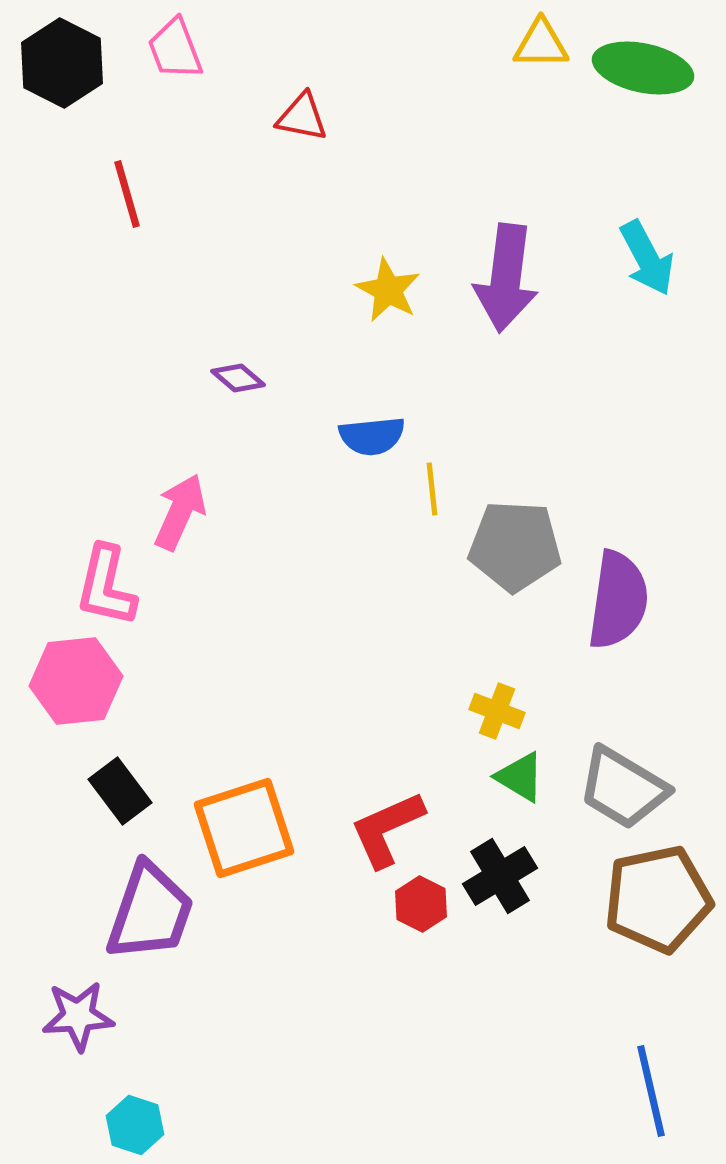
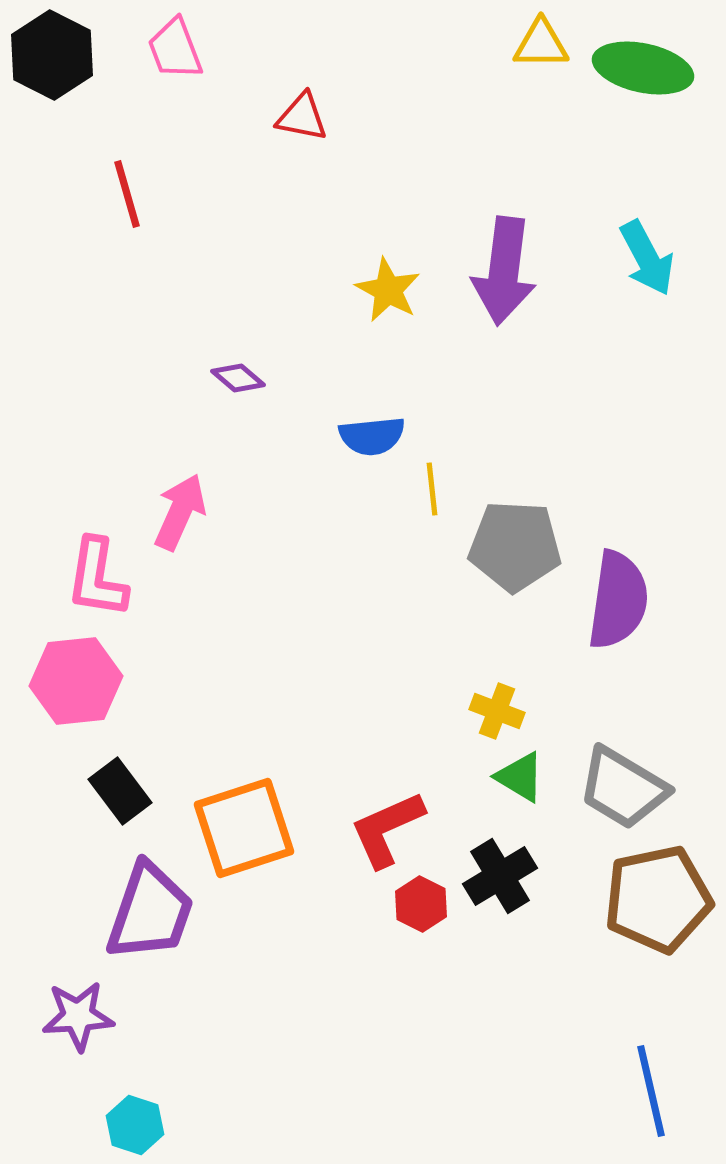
black hexagon: moved 10 px left, 8 px up
purple arrow: moved 2 px left, 7 px up
pink L-shape: moved 9 px left, 8 px up; rotated 4 degrees counterclockwise
